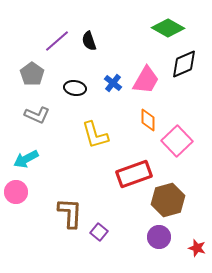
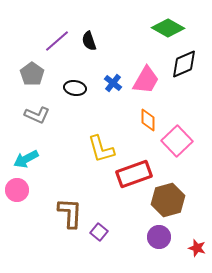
yellow L-shape: moved 6 px right, 14 px down
pink circle: moved 1 px right, 2 px up
